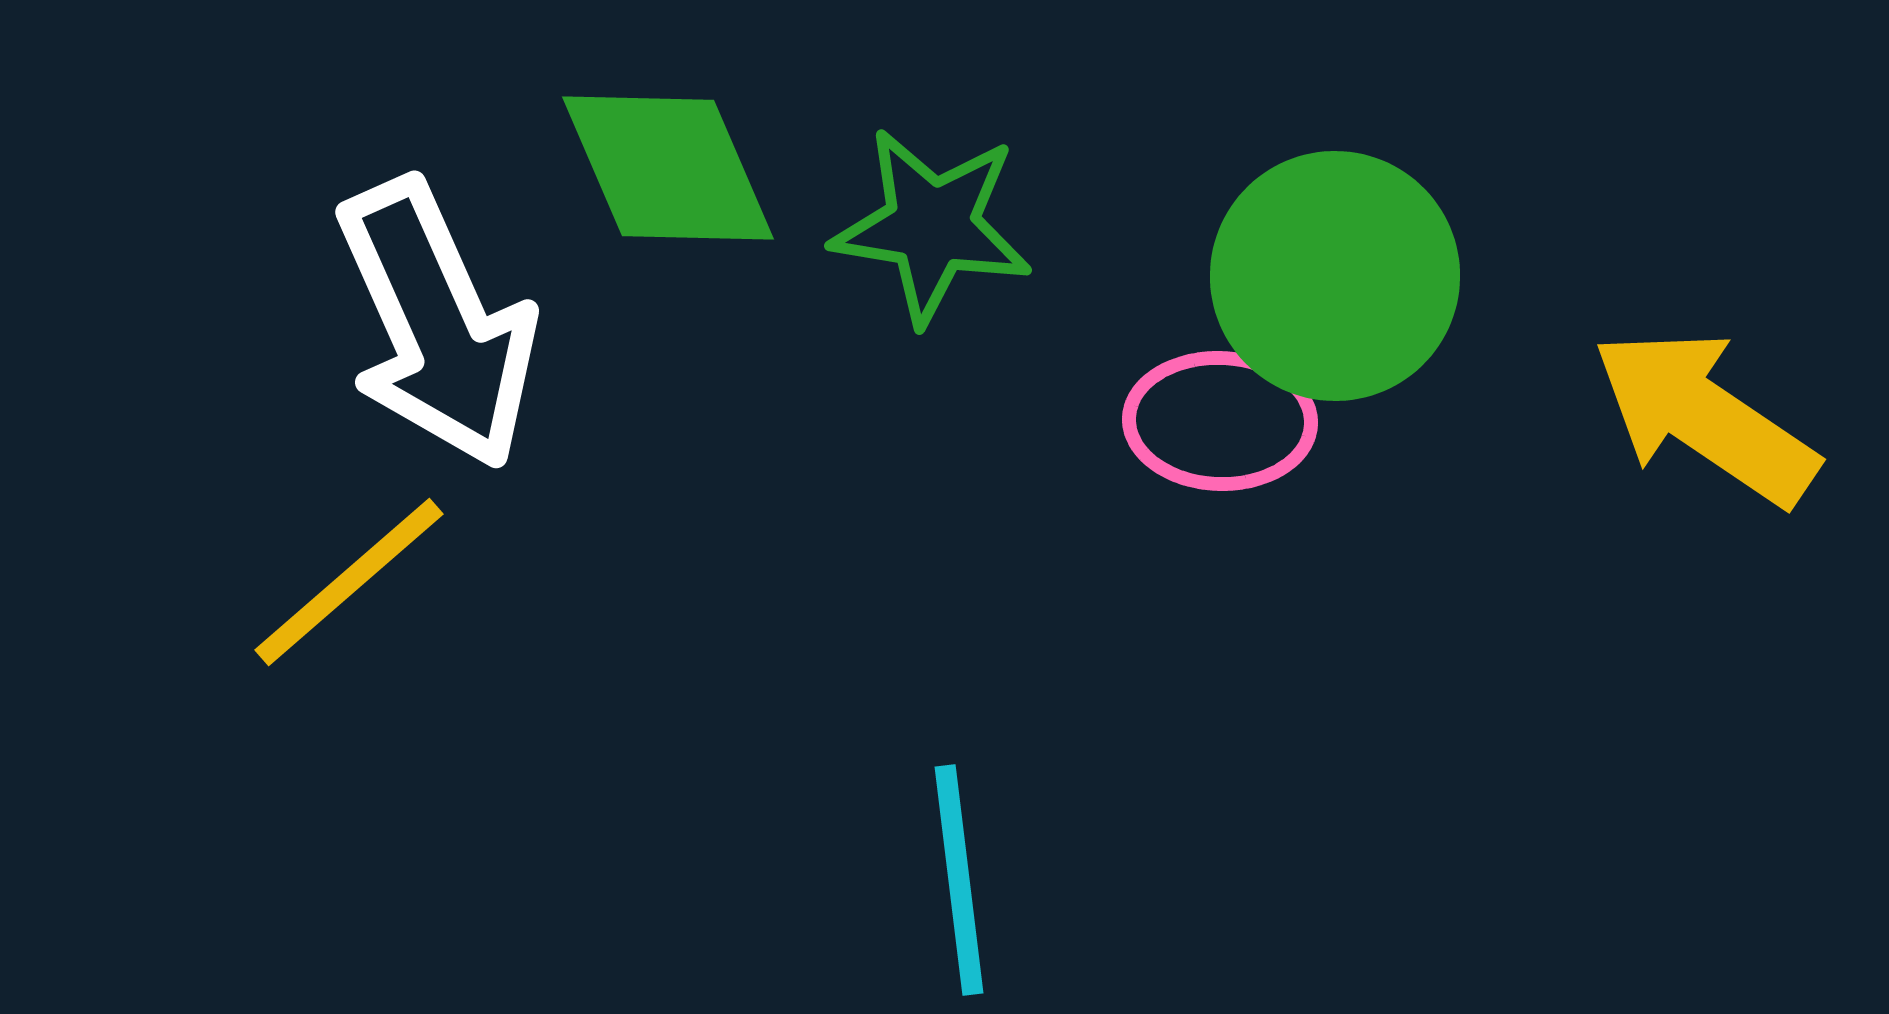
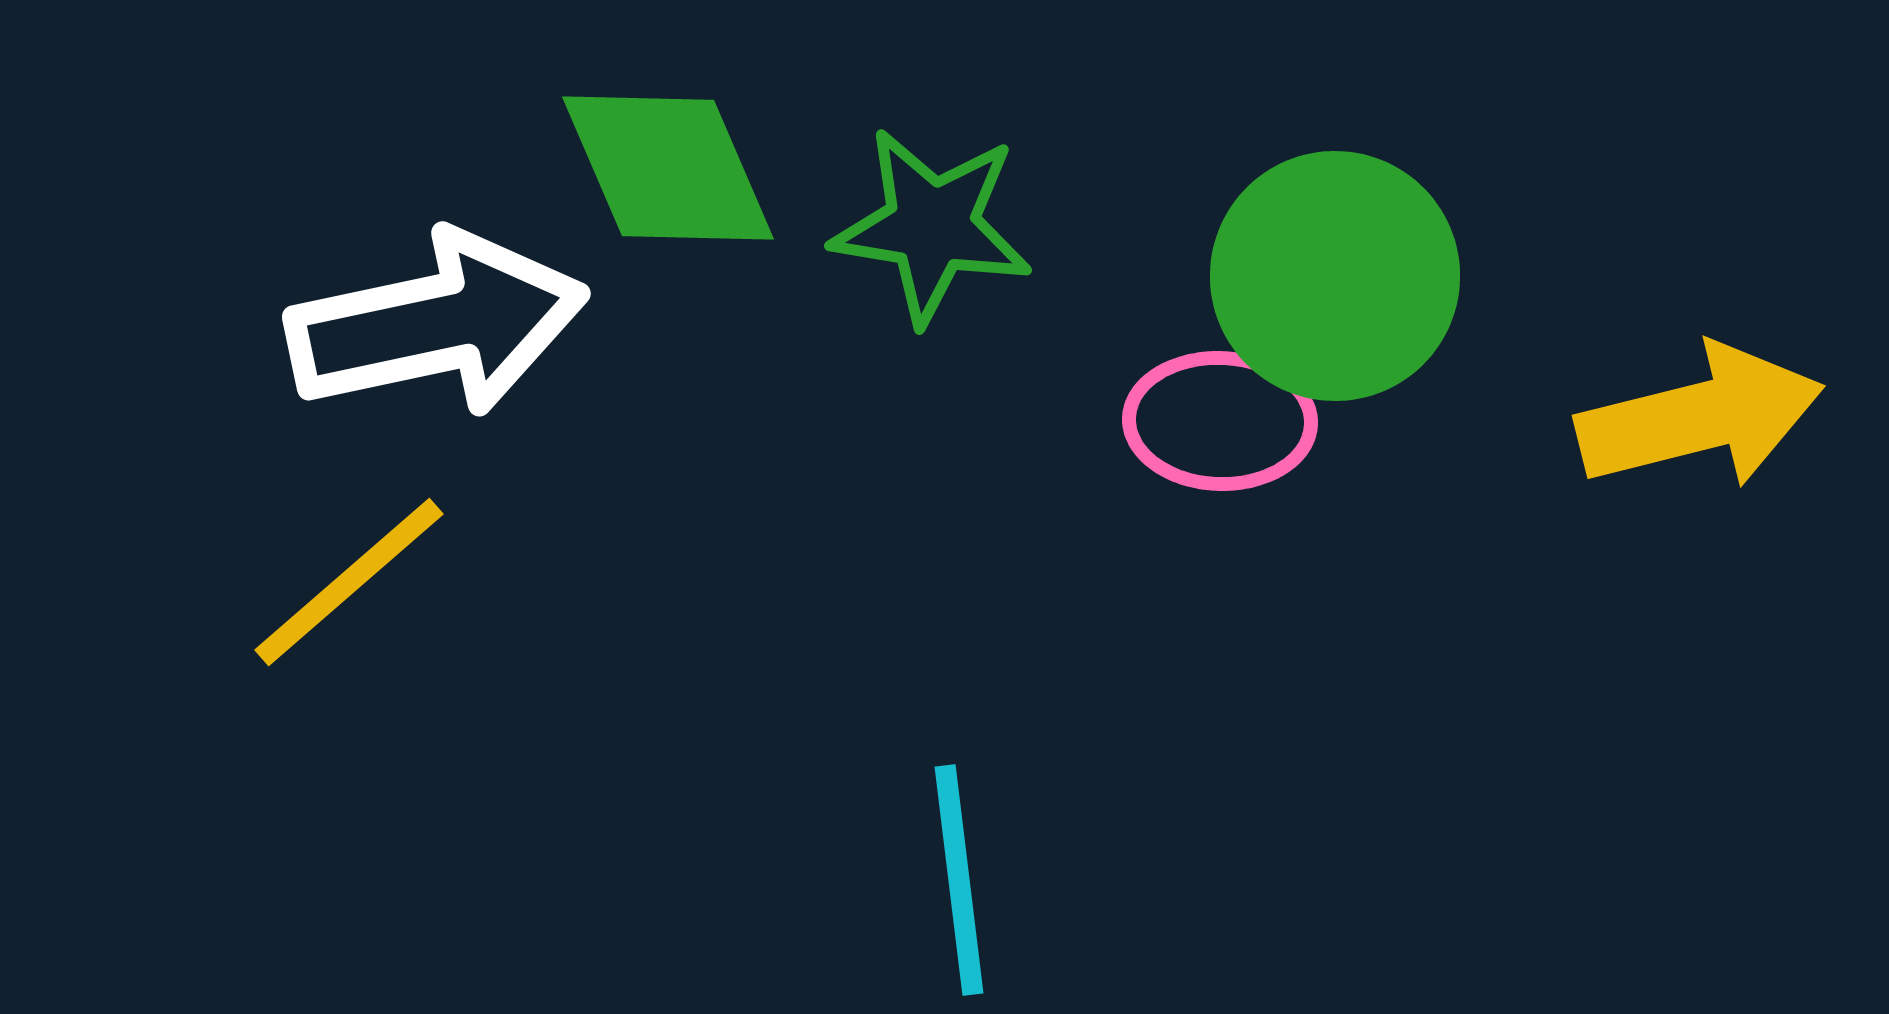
white arrow: rotated 78 degrees counterclockwise
yellow arrow: moved 5 px left; rotated 132 degrees clockwise
